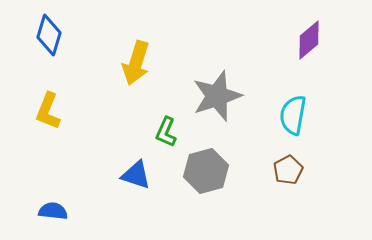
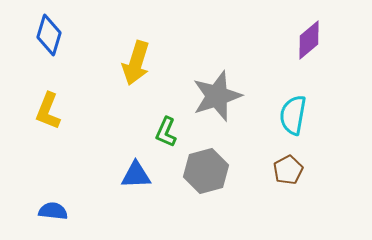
blue triangle: rotated 20 degrees counterclockwise
